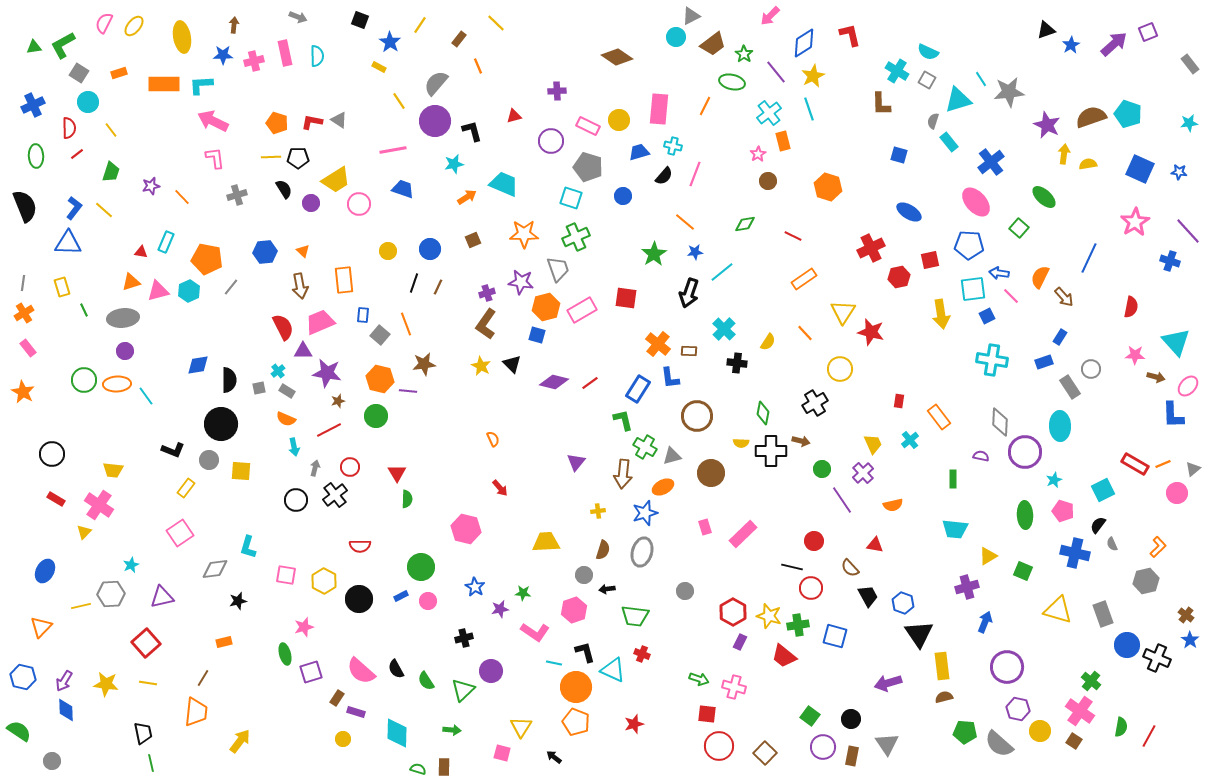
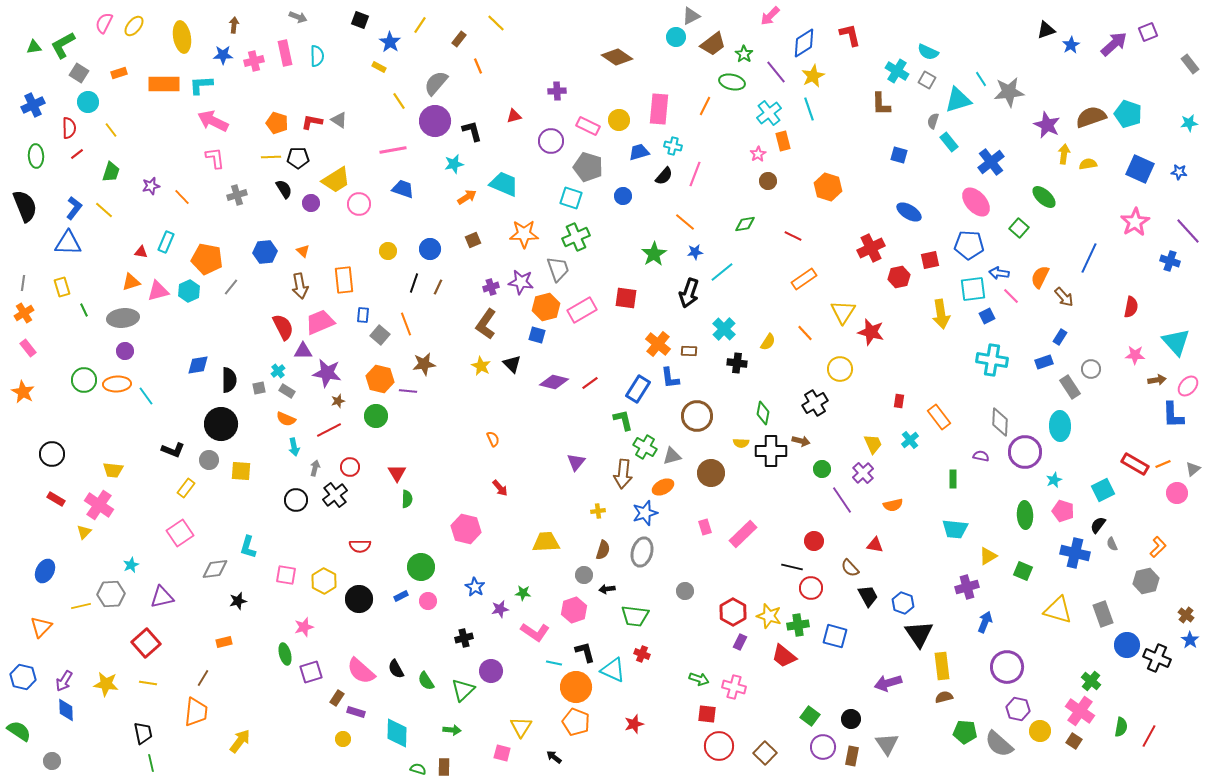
purple cross at (487, 293): moved 4 px right, 6 px up
brown arrow at (1156, 377): moved 1 px right, 3 px down; rotated 24 degrees counterclockwise
